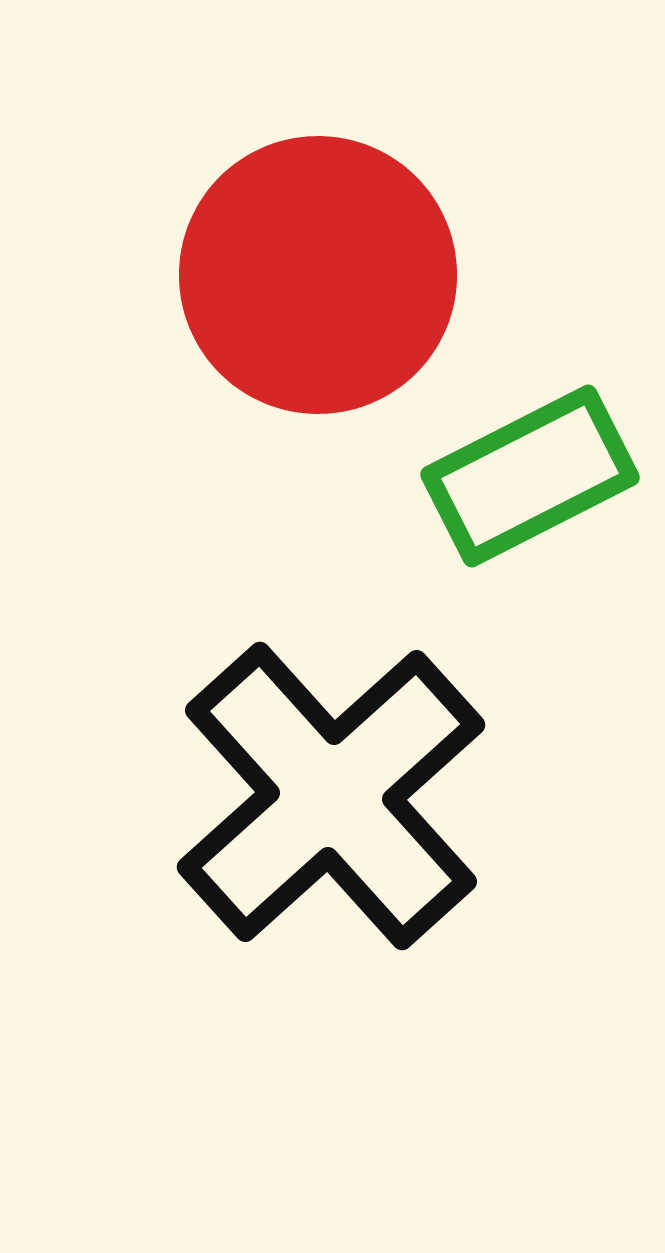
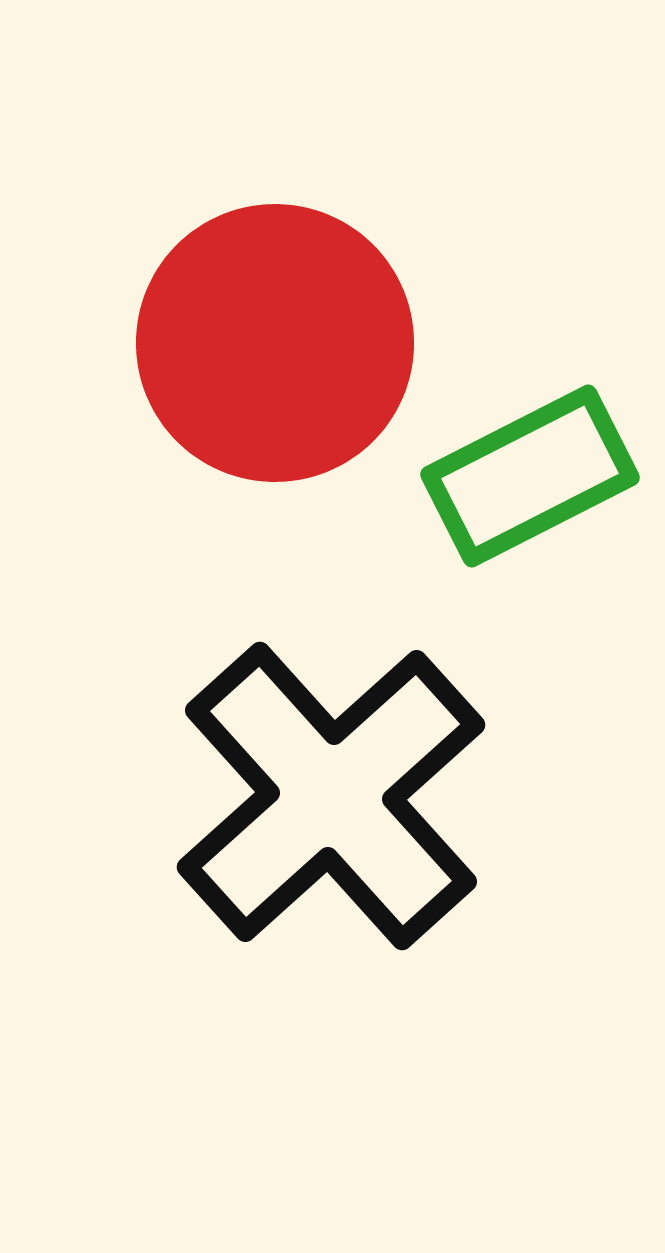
red circle: moved 43 px left, 68 px down
